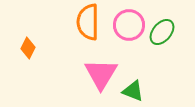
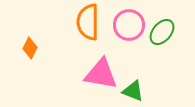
orange diamond: moved 2 px right
pink triangle: rotated 51 degrees counterclockwise
